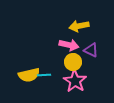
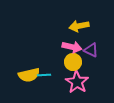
pink arrow: moved 3 px right, 2 px down
pink star: moved 2 px right, 1 px down
